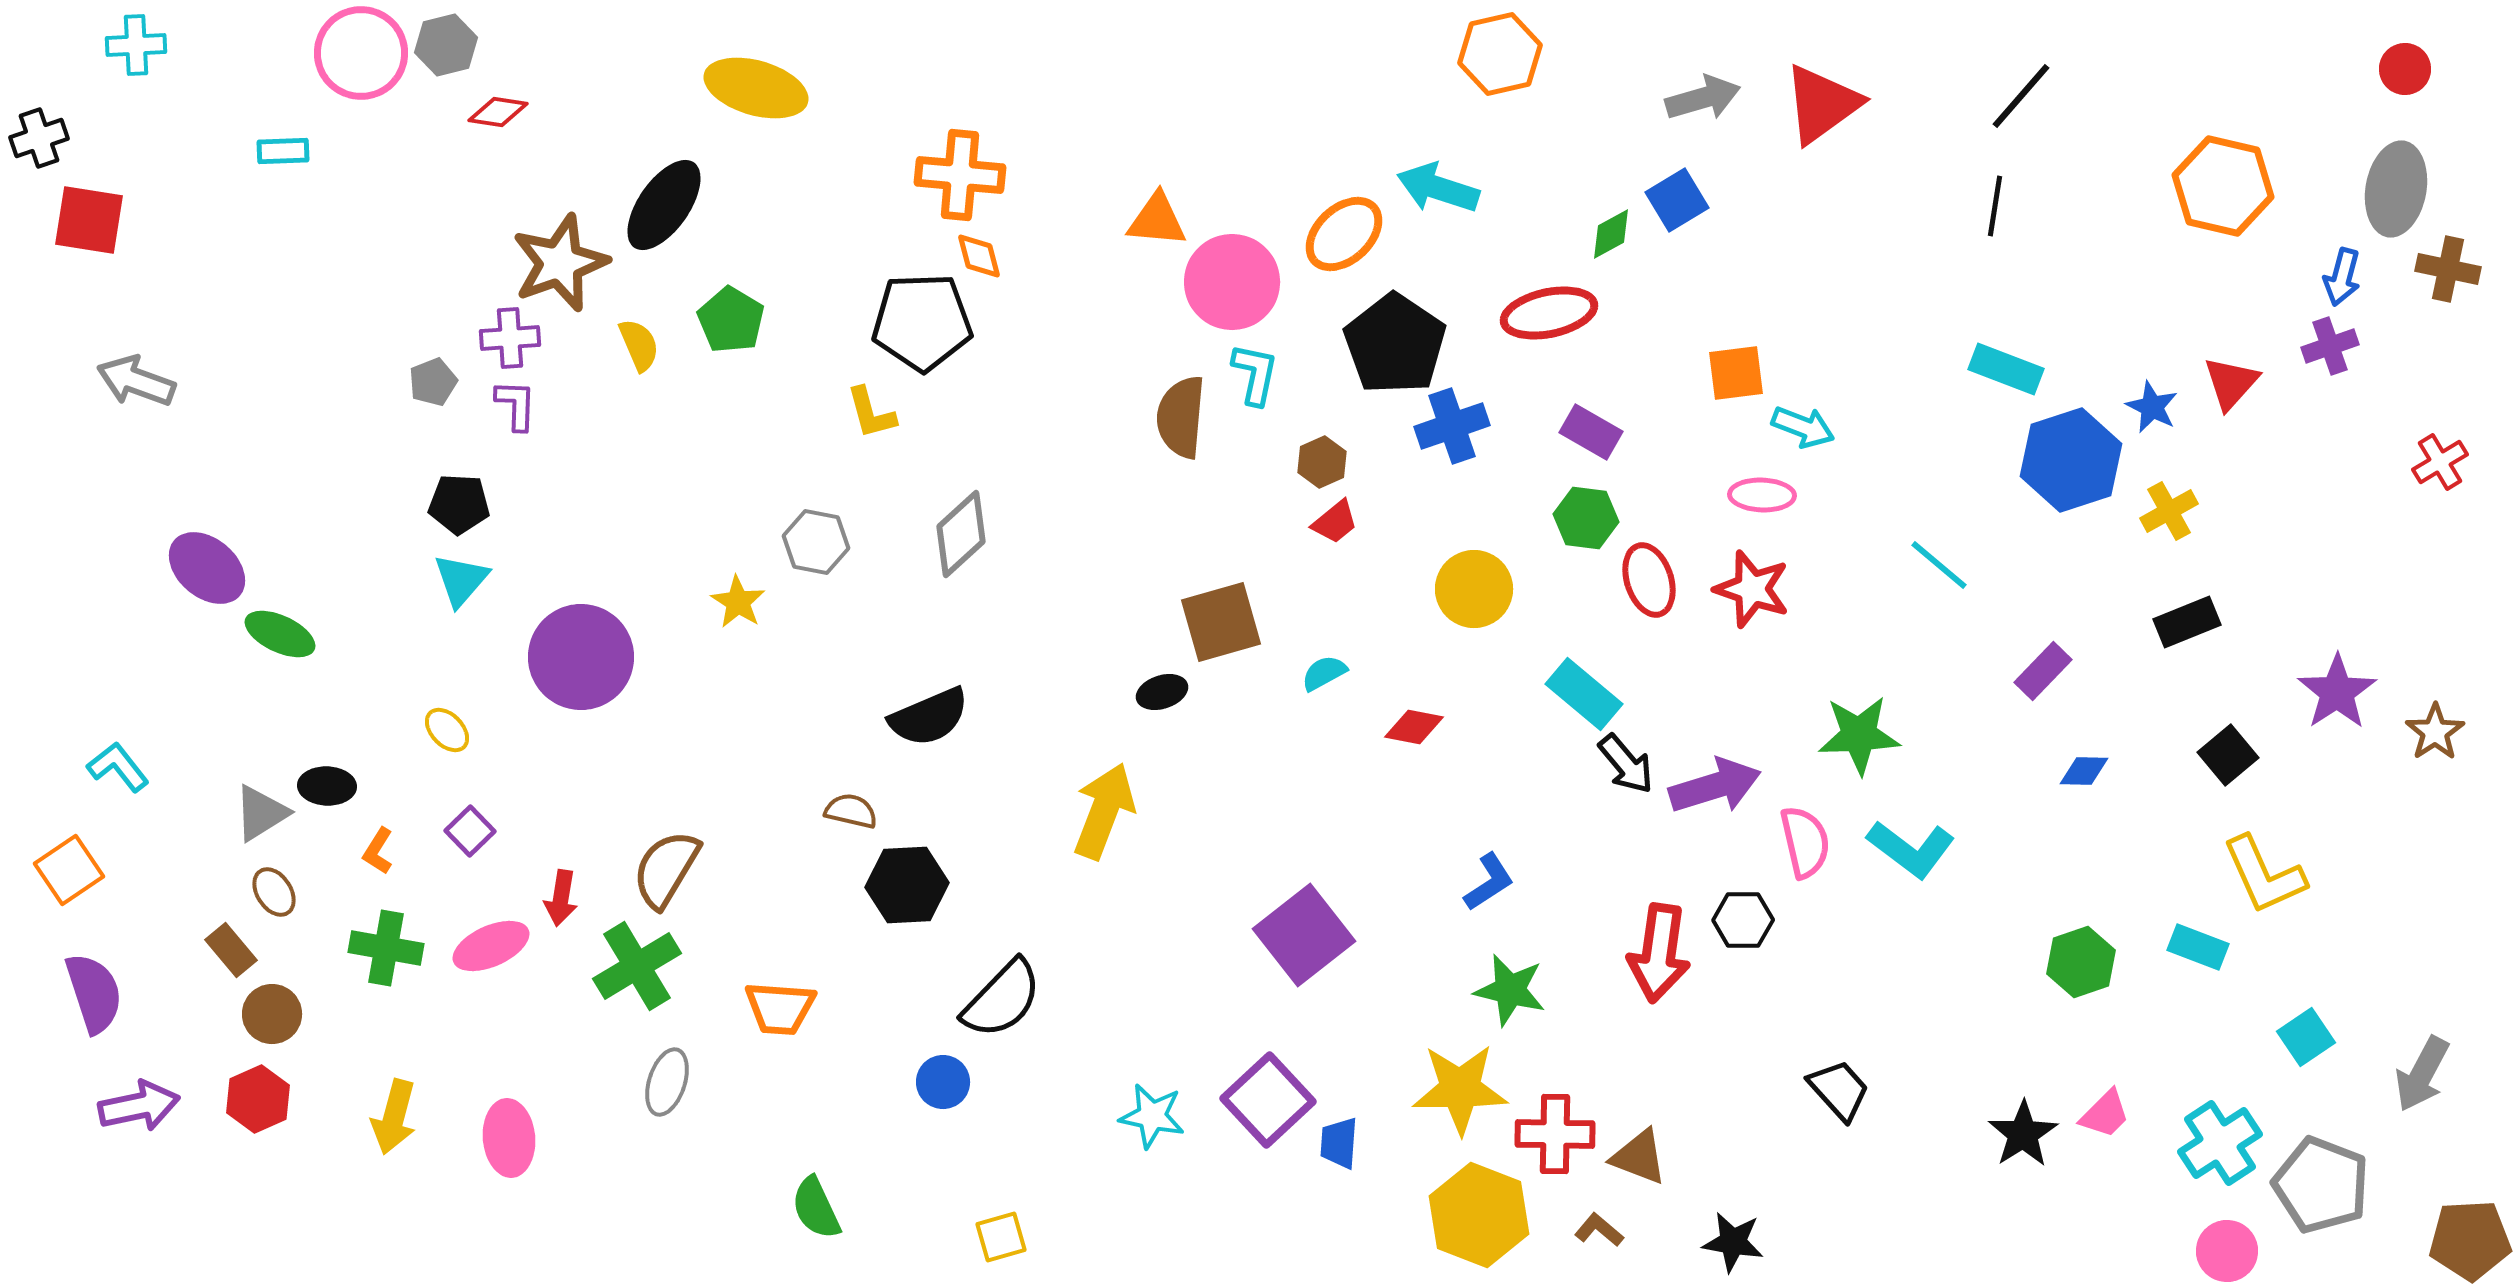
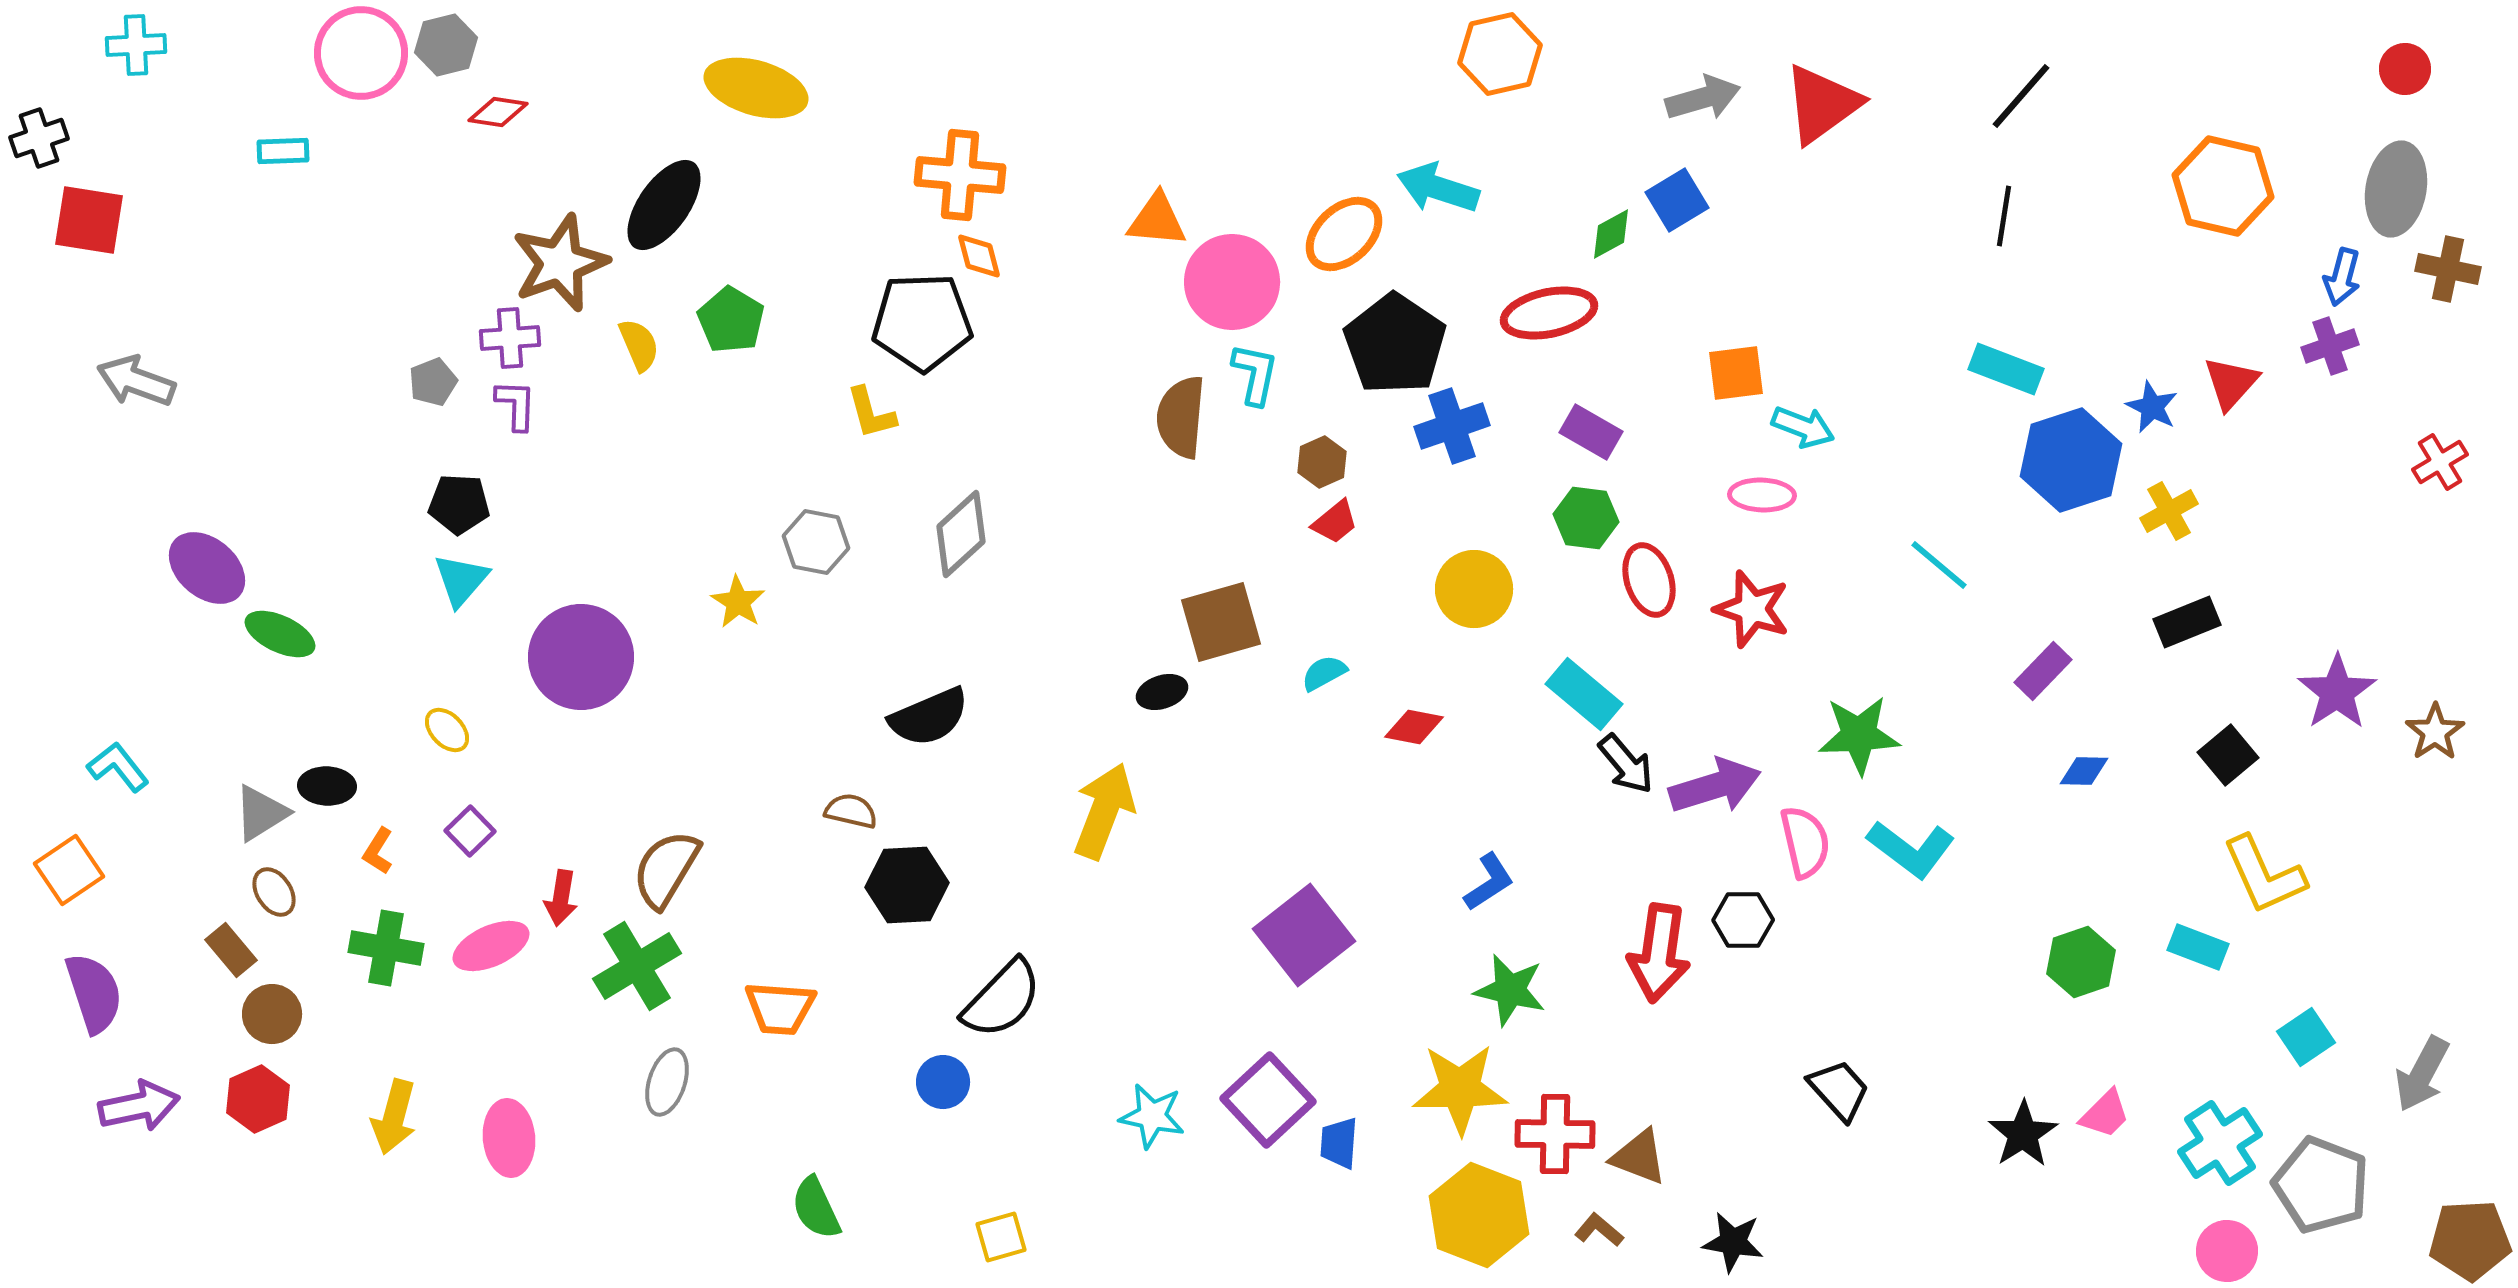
black line at (1995, 206): moved 9 px right, 10 px down
red star at (1752, 589): moved 20 px down
